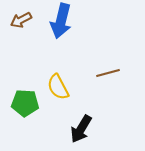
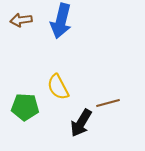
brown arrow: rotated 20 degrees clockwise
brown line: moved 30 px down
green pentagon: moved 4 px down
black arrow: moved 6 px up
